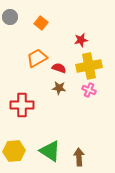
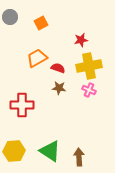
orange square: rotated 24 degrees clockwise
red semicircle: moved 1 px left
